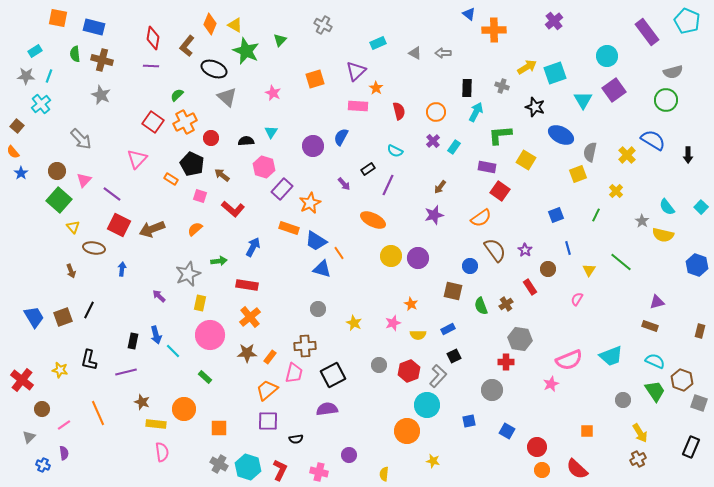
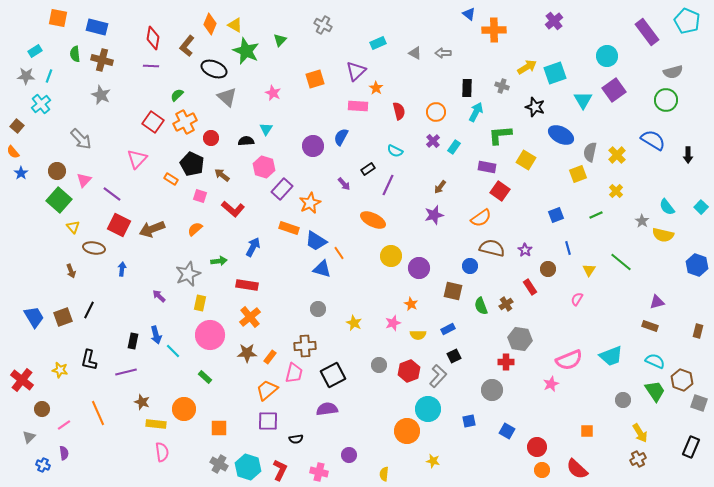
blue rectangle at (94, 27): moved 3 px right
cyan triangle at (271, 132): moved 5 px left, 3 px up
yellow cross at (627, 155): moved 10 px left
green line at (596, 215): rotated 40 degrees clockwise
brown semicircle at (495, 250): moved 3 px left, 2 px up; rotated 40 degrees counterclockwise
purple circle at (418, 258): moved 1 px right, 10 px down
brown rectangle at (700, 331): moved 2 px left
cyan circle at (427, 405): moved 1 px right, 4 px down
